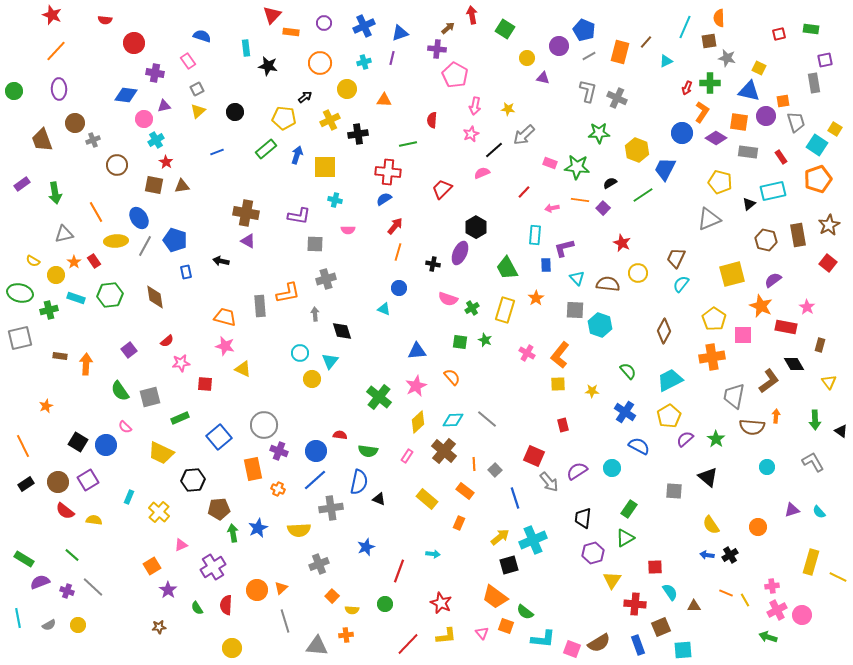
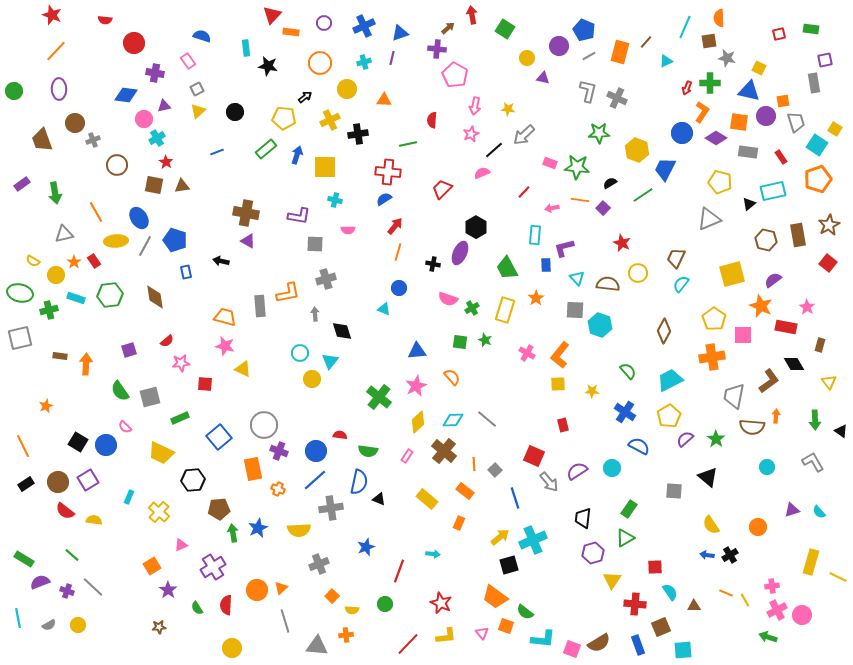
cyan cross at (156, 140): moved 1 px right, 2 px up
purple square at (129, 350): rotated 21 degrees clockwise
